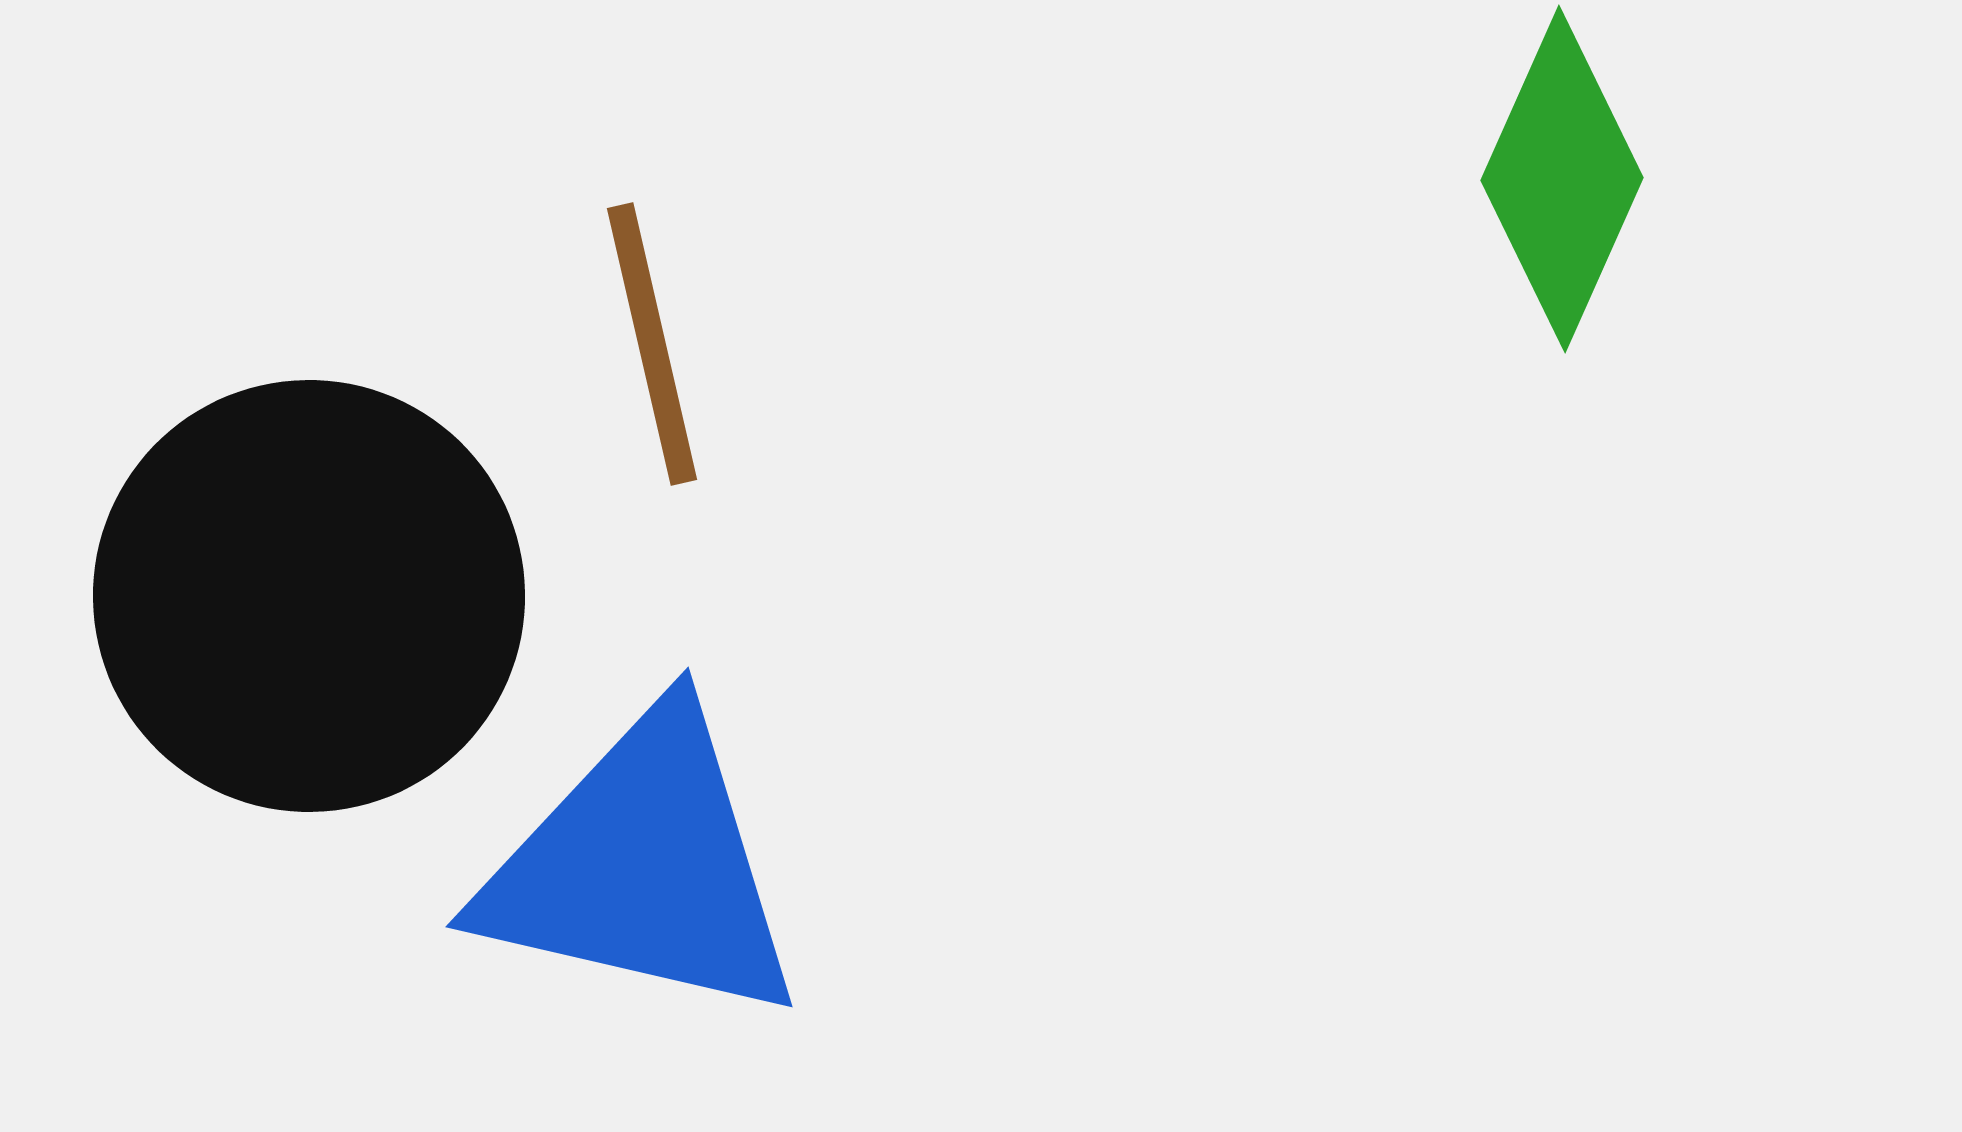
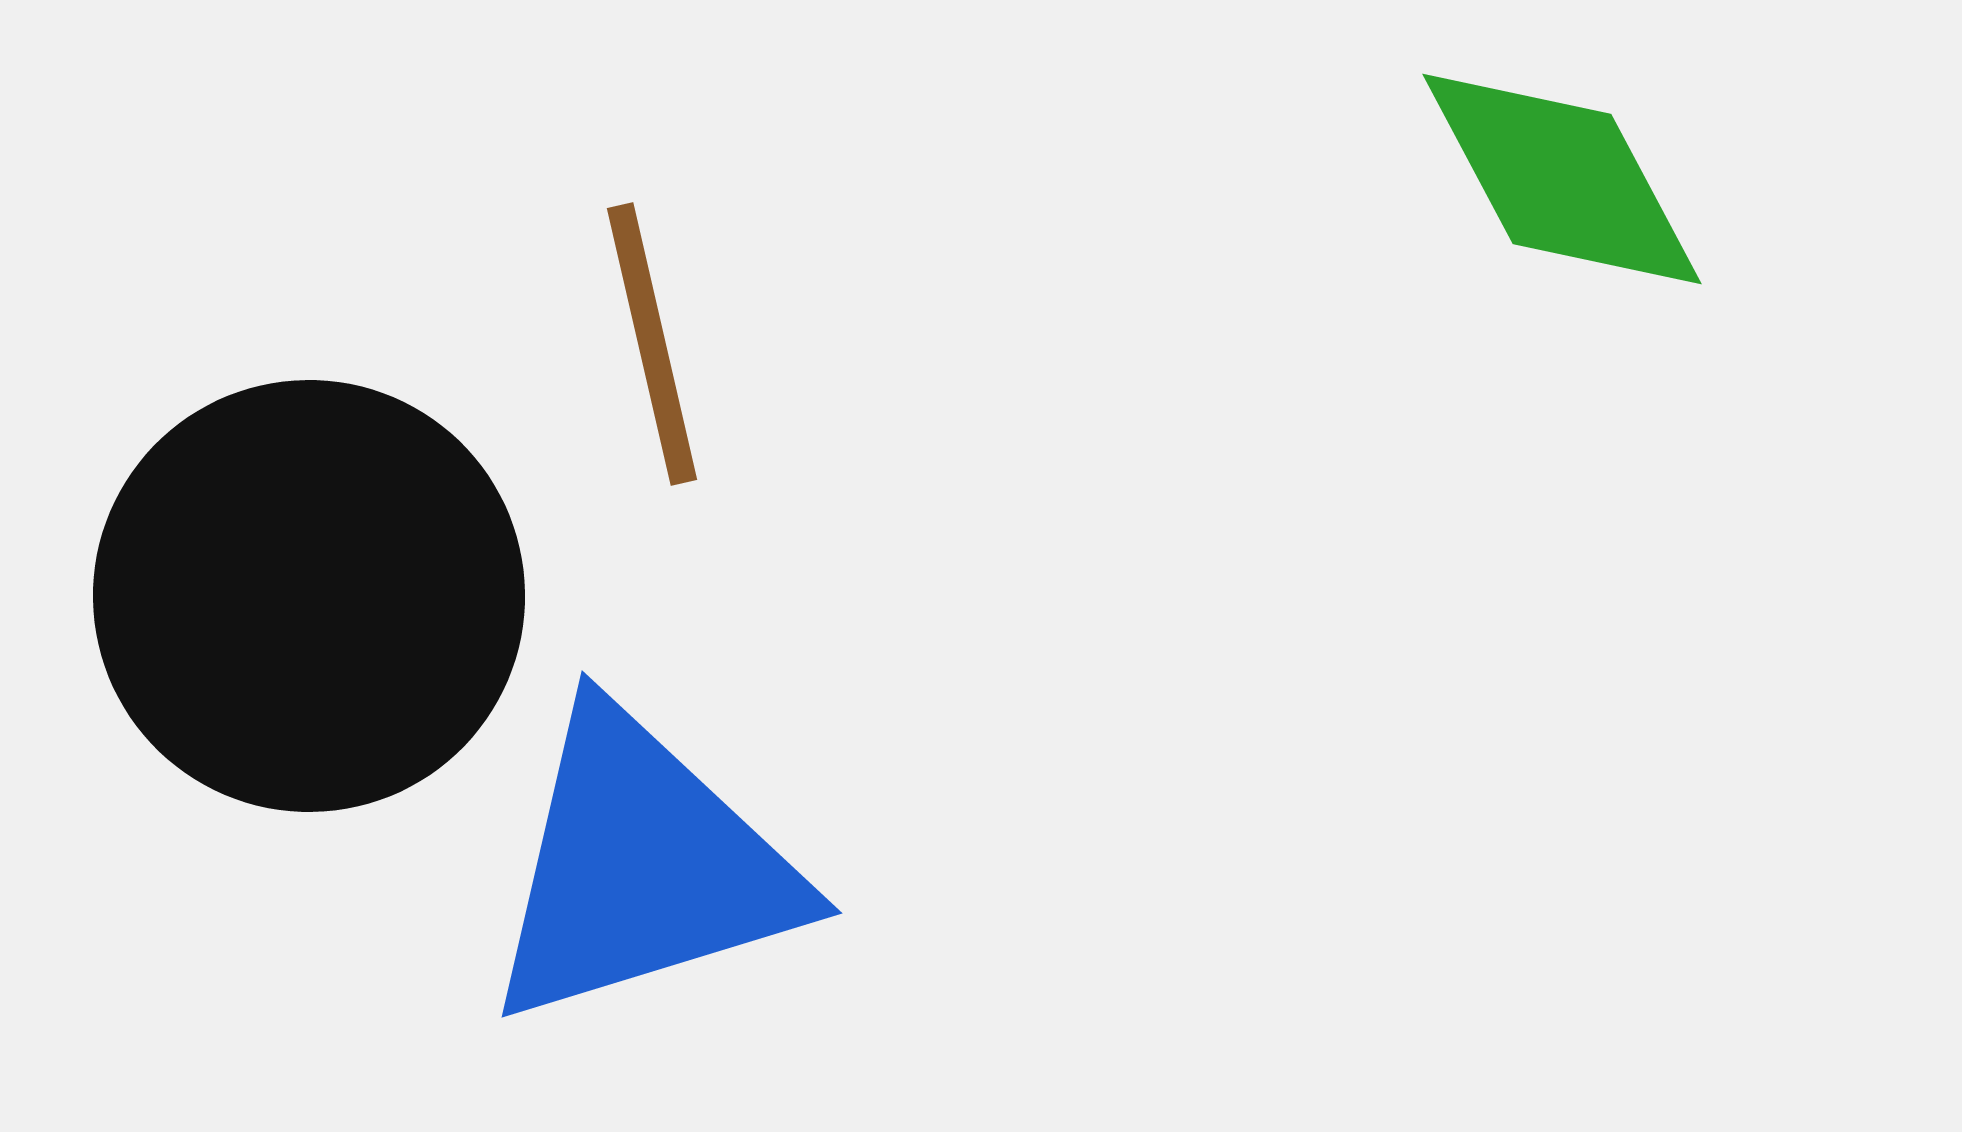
green diamond: rotated 52 degrees counterclockwise
blue triangle: rotated 30 degrees counterclockwise
